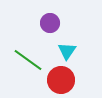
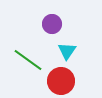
purple circle: moved 2 px right, 1 px down
red circle: moved 1 px down
